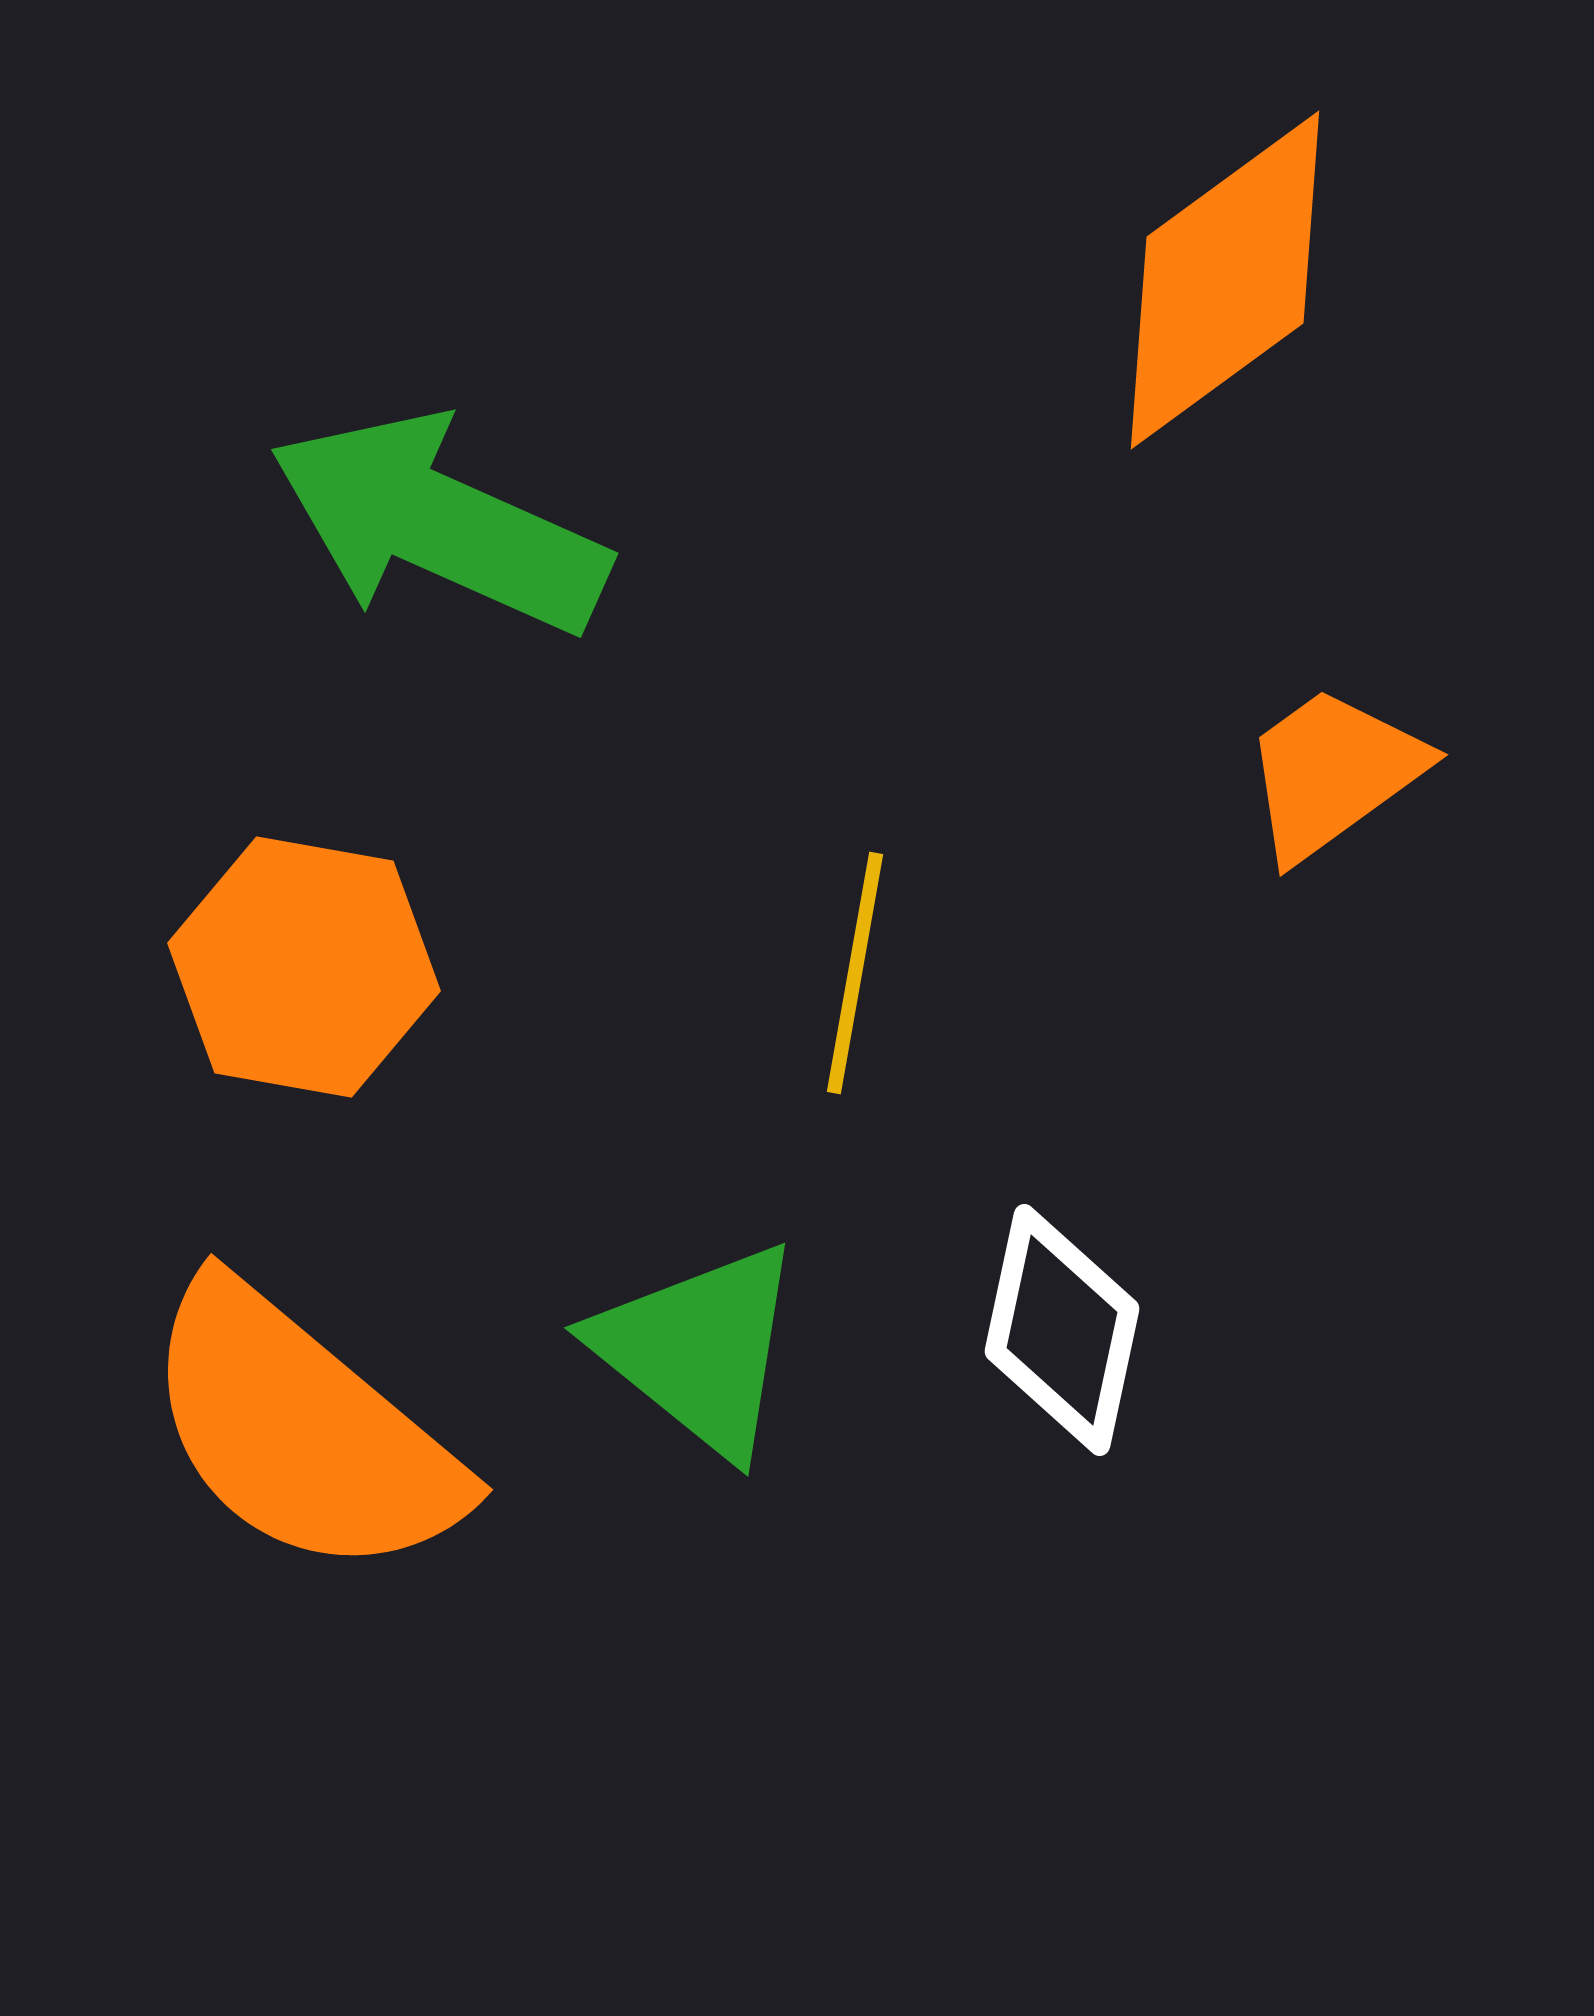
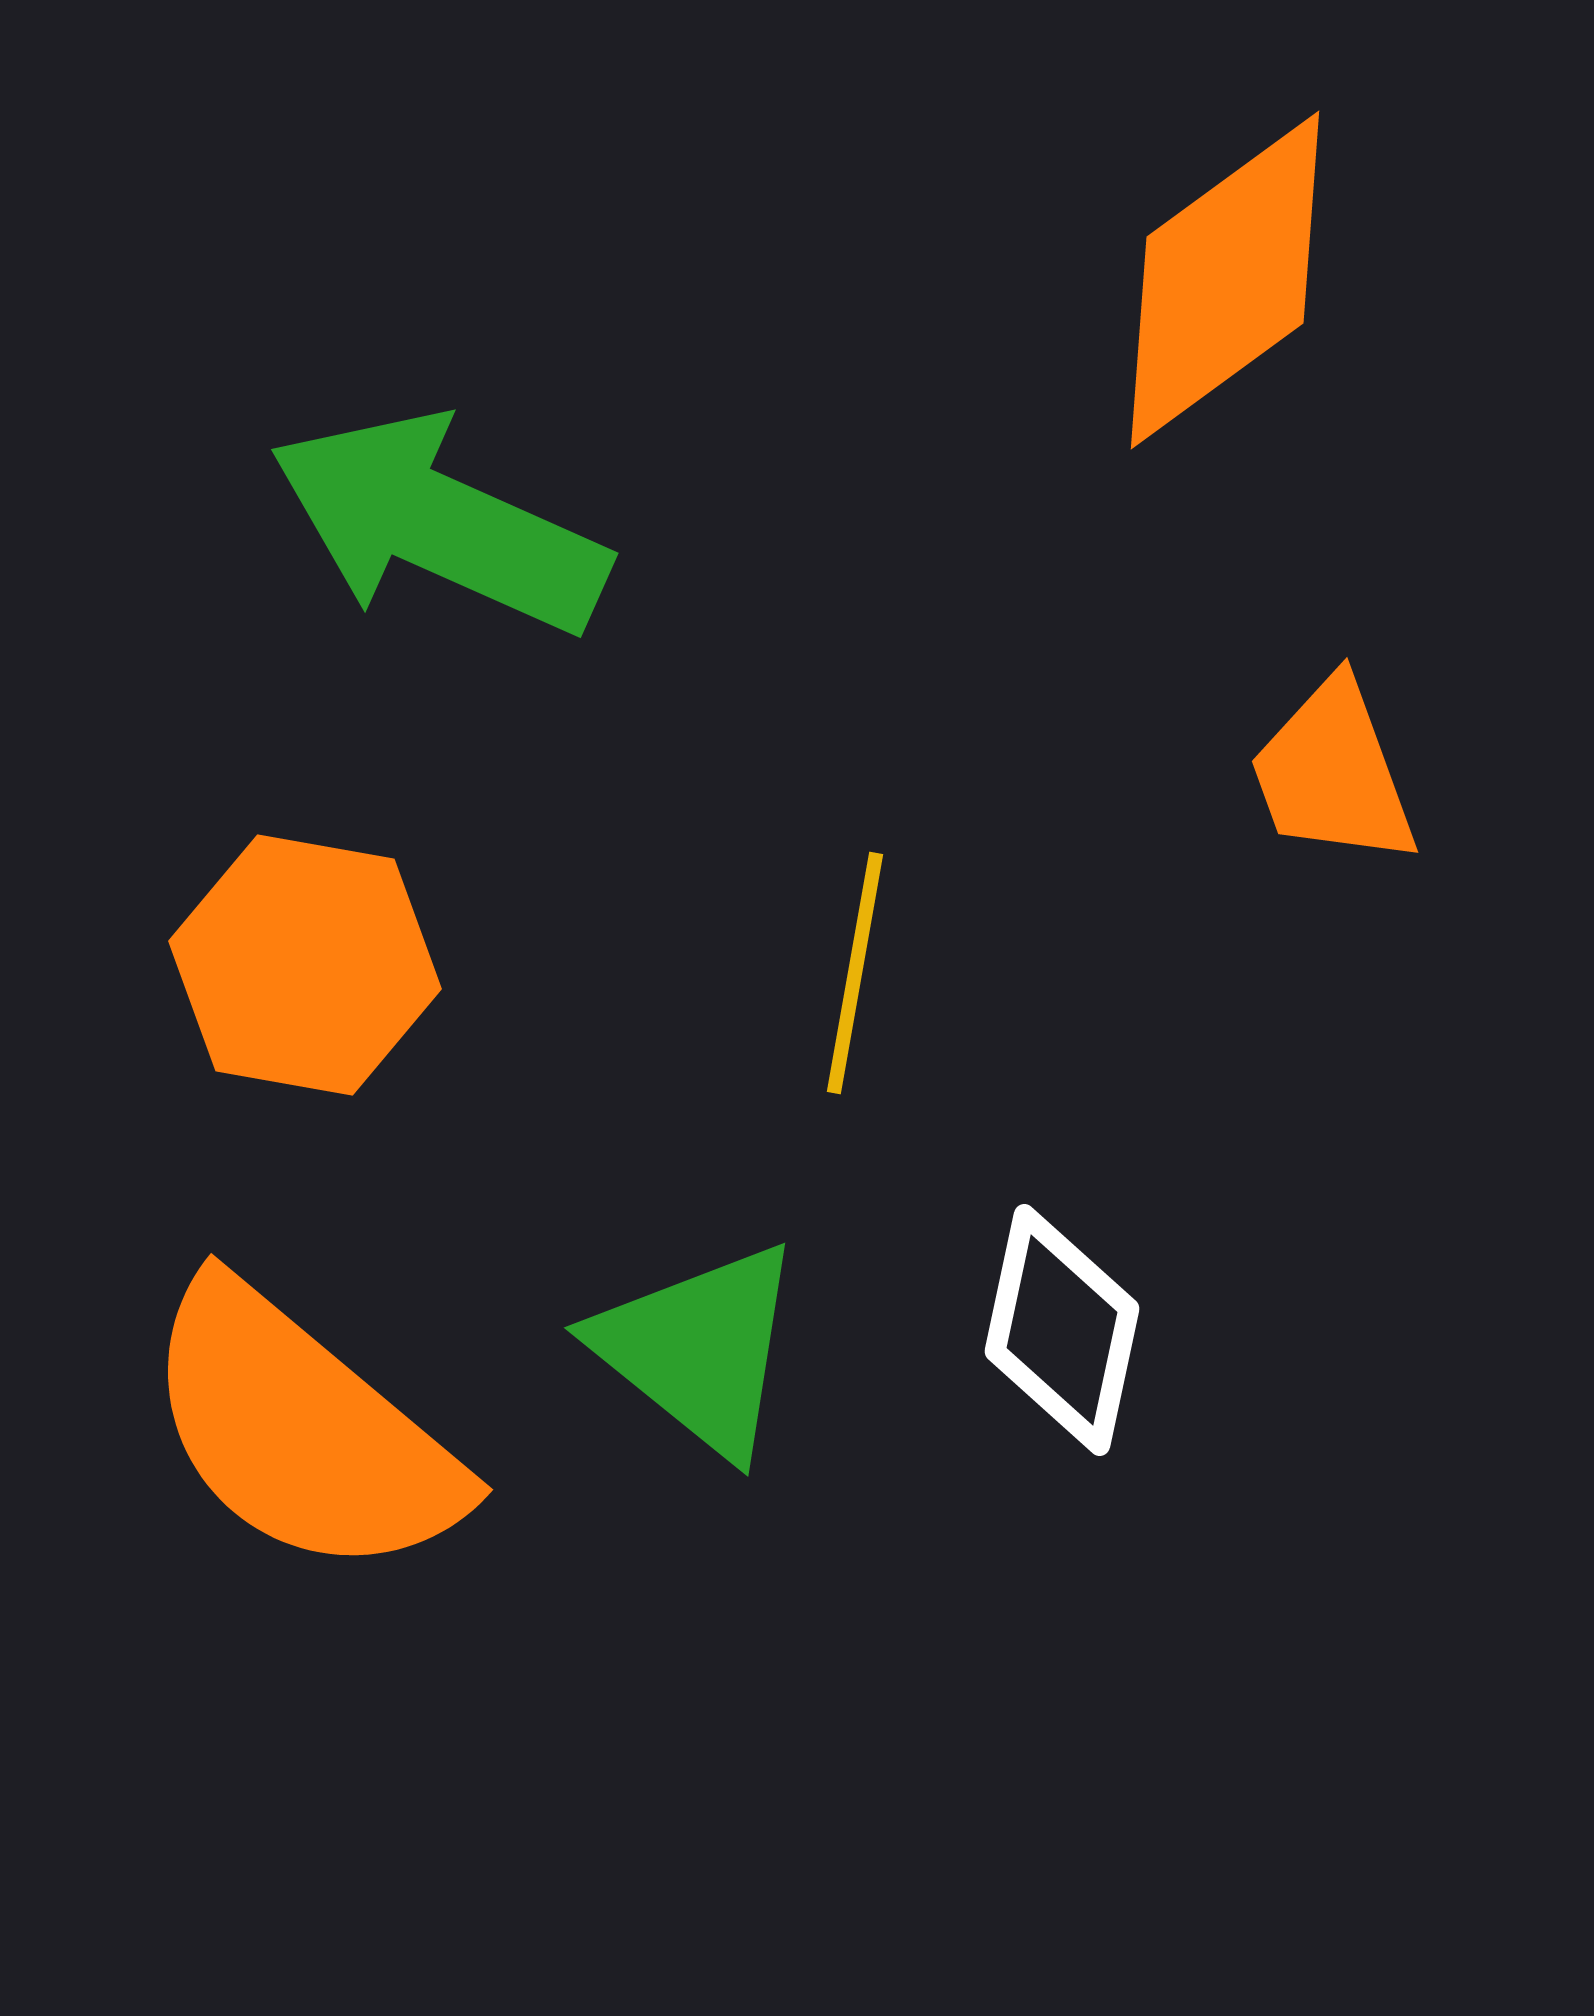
orange trapezoid: rotated 74 degrees counterclockwise
orange hexagon: moved 1 px right, 2 px up
